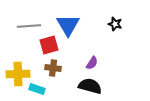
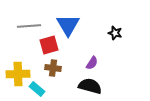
black star: moved 9 px down
cyan rectangle: rotated 21 degrees clockwise
